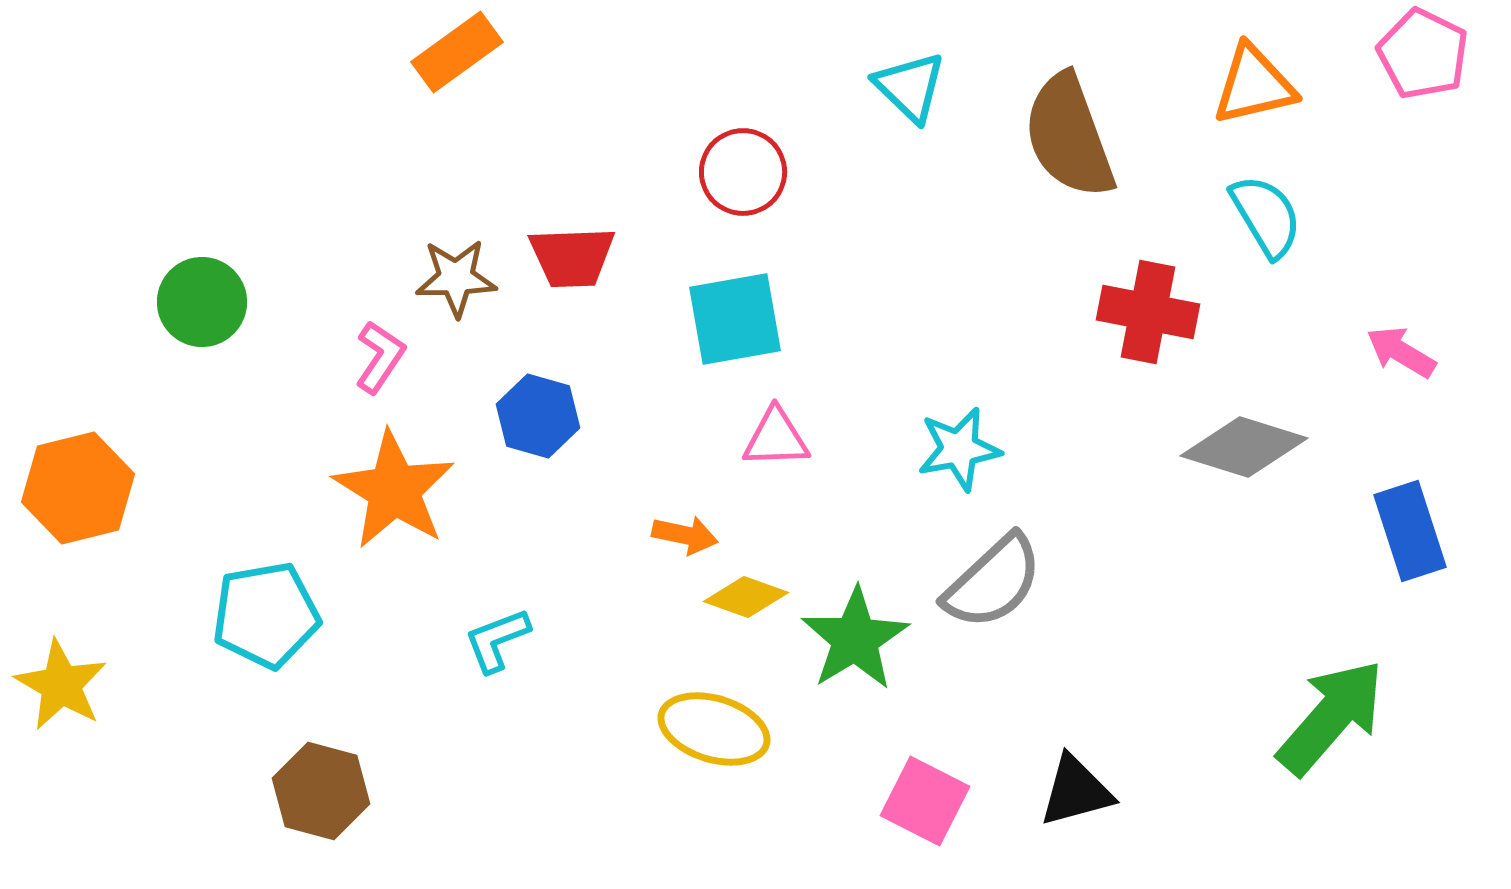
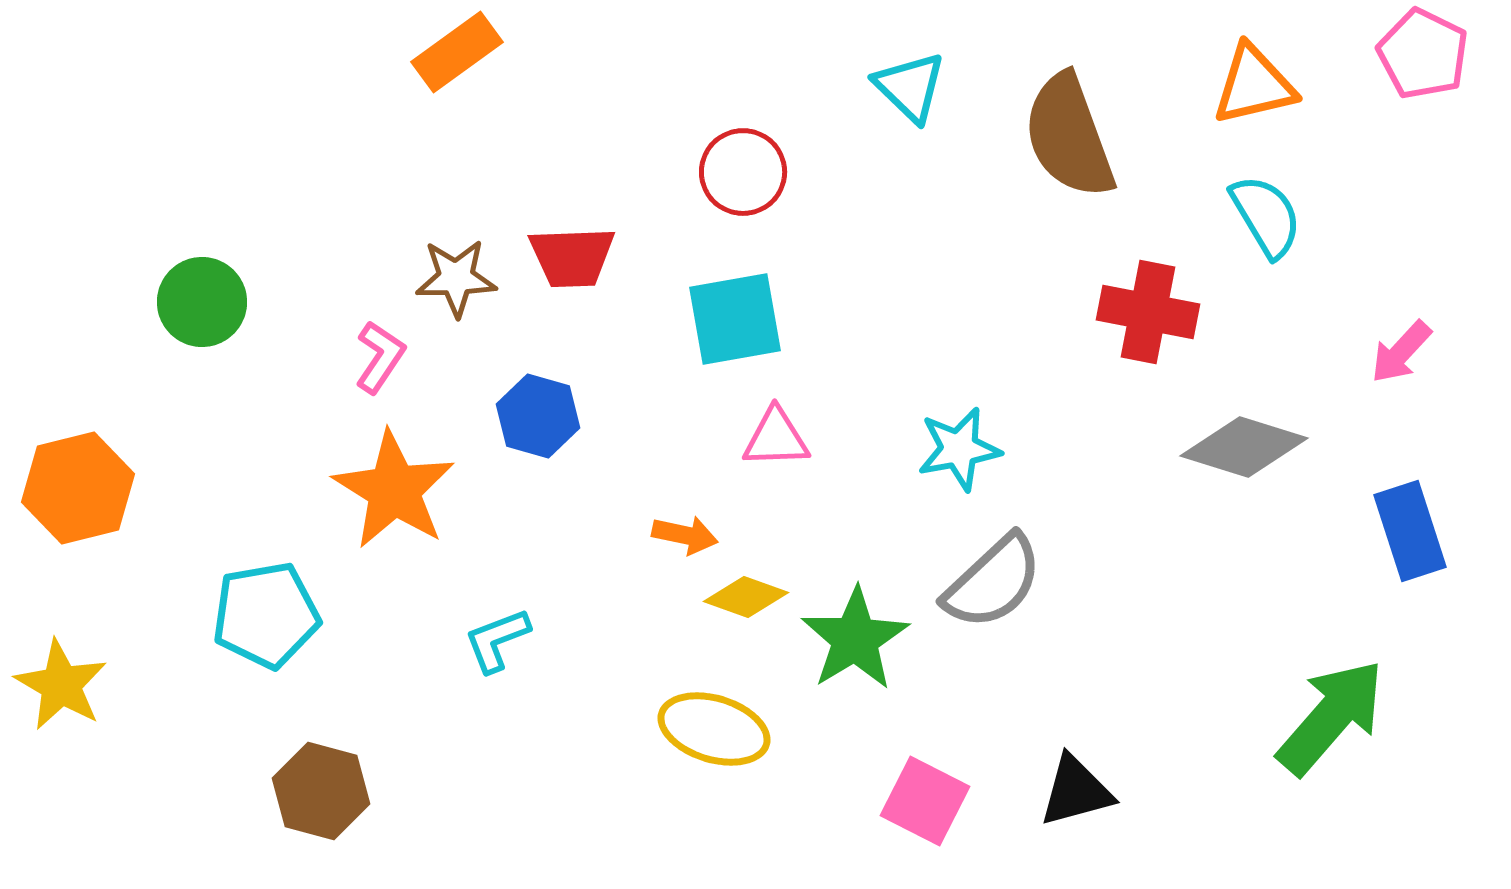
pink arrow: rotated 78 degrees counterclockwise
